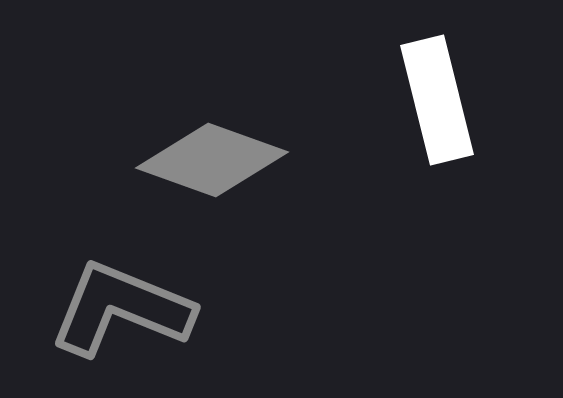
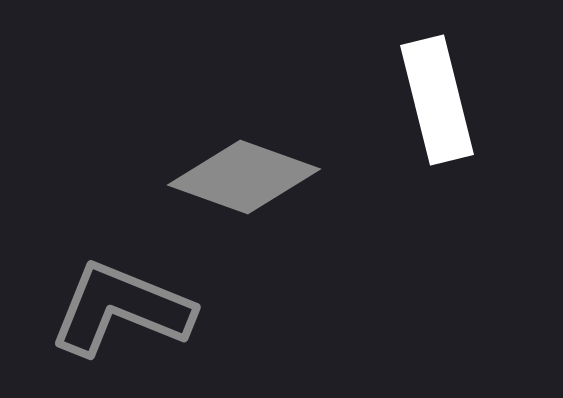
gray diamond: moved 32 px right, 17 px down
